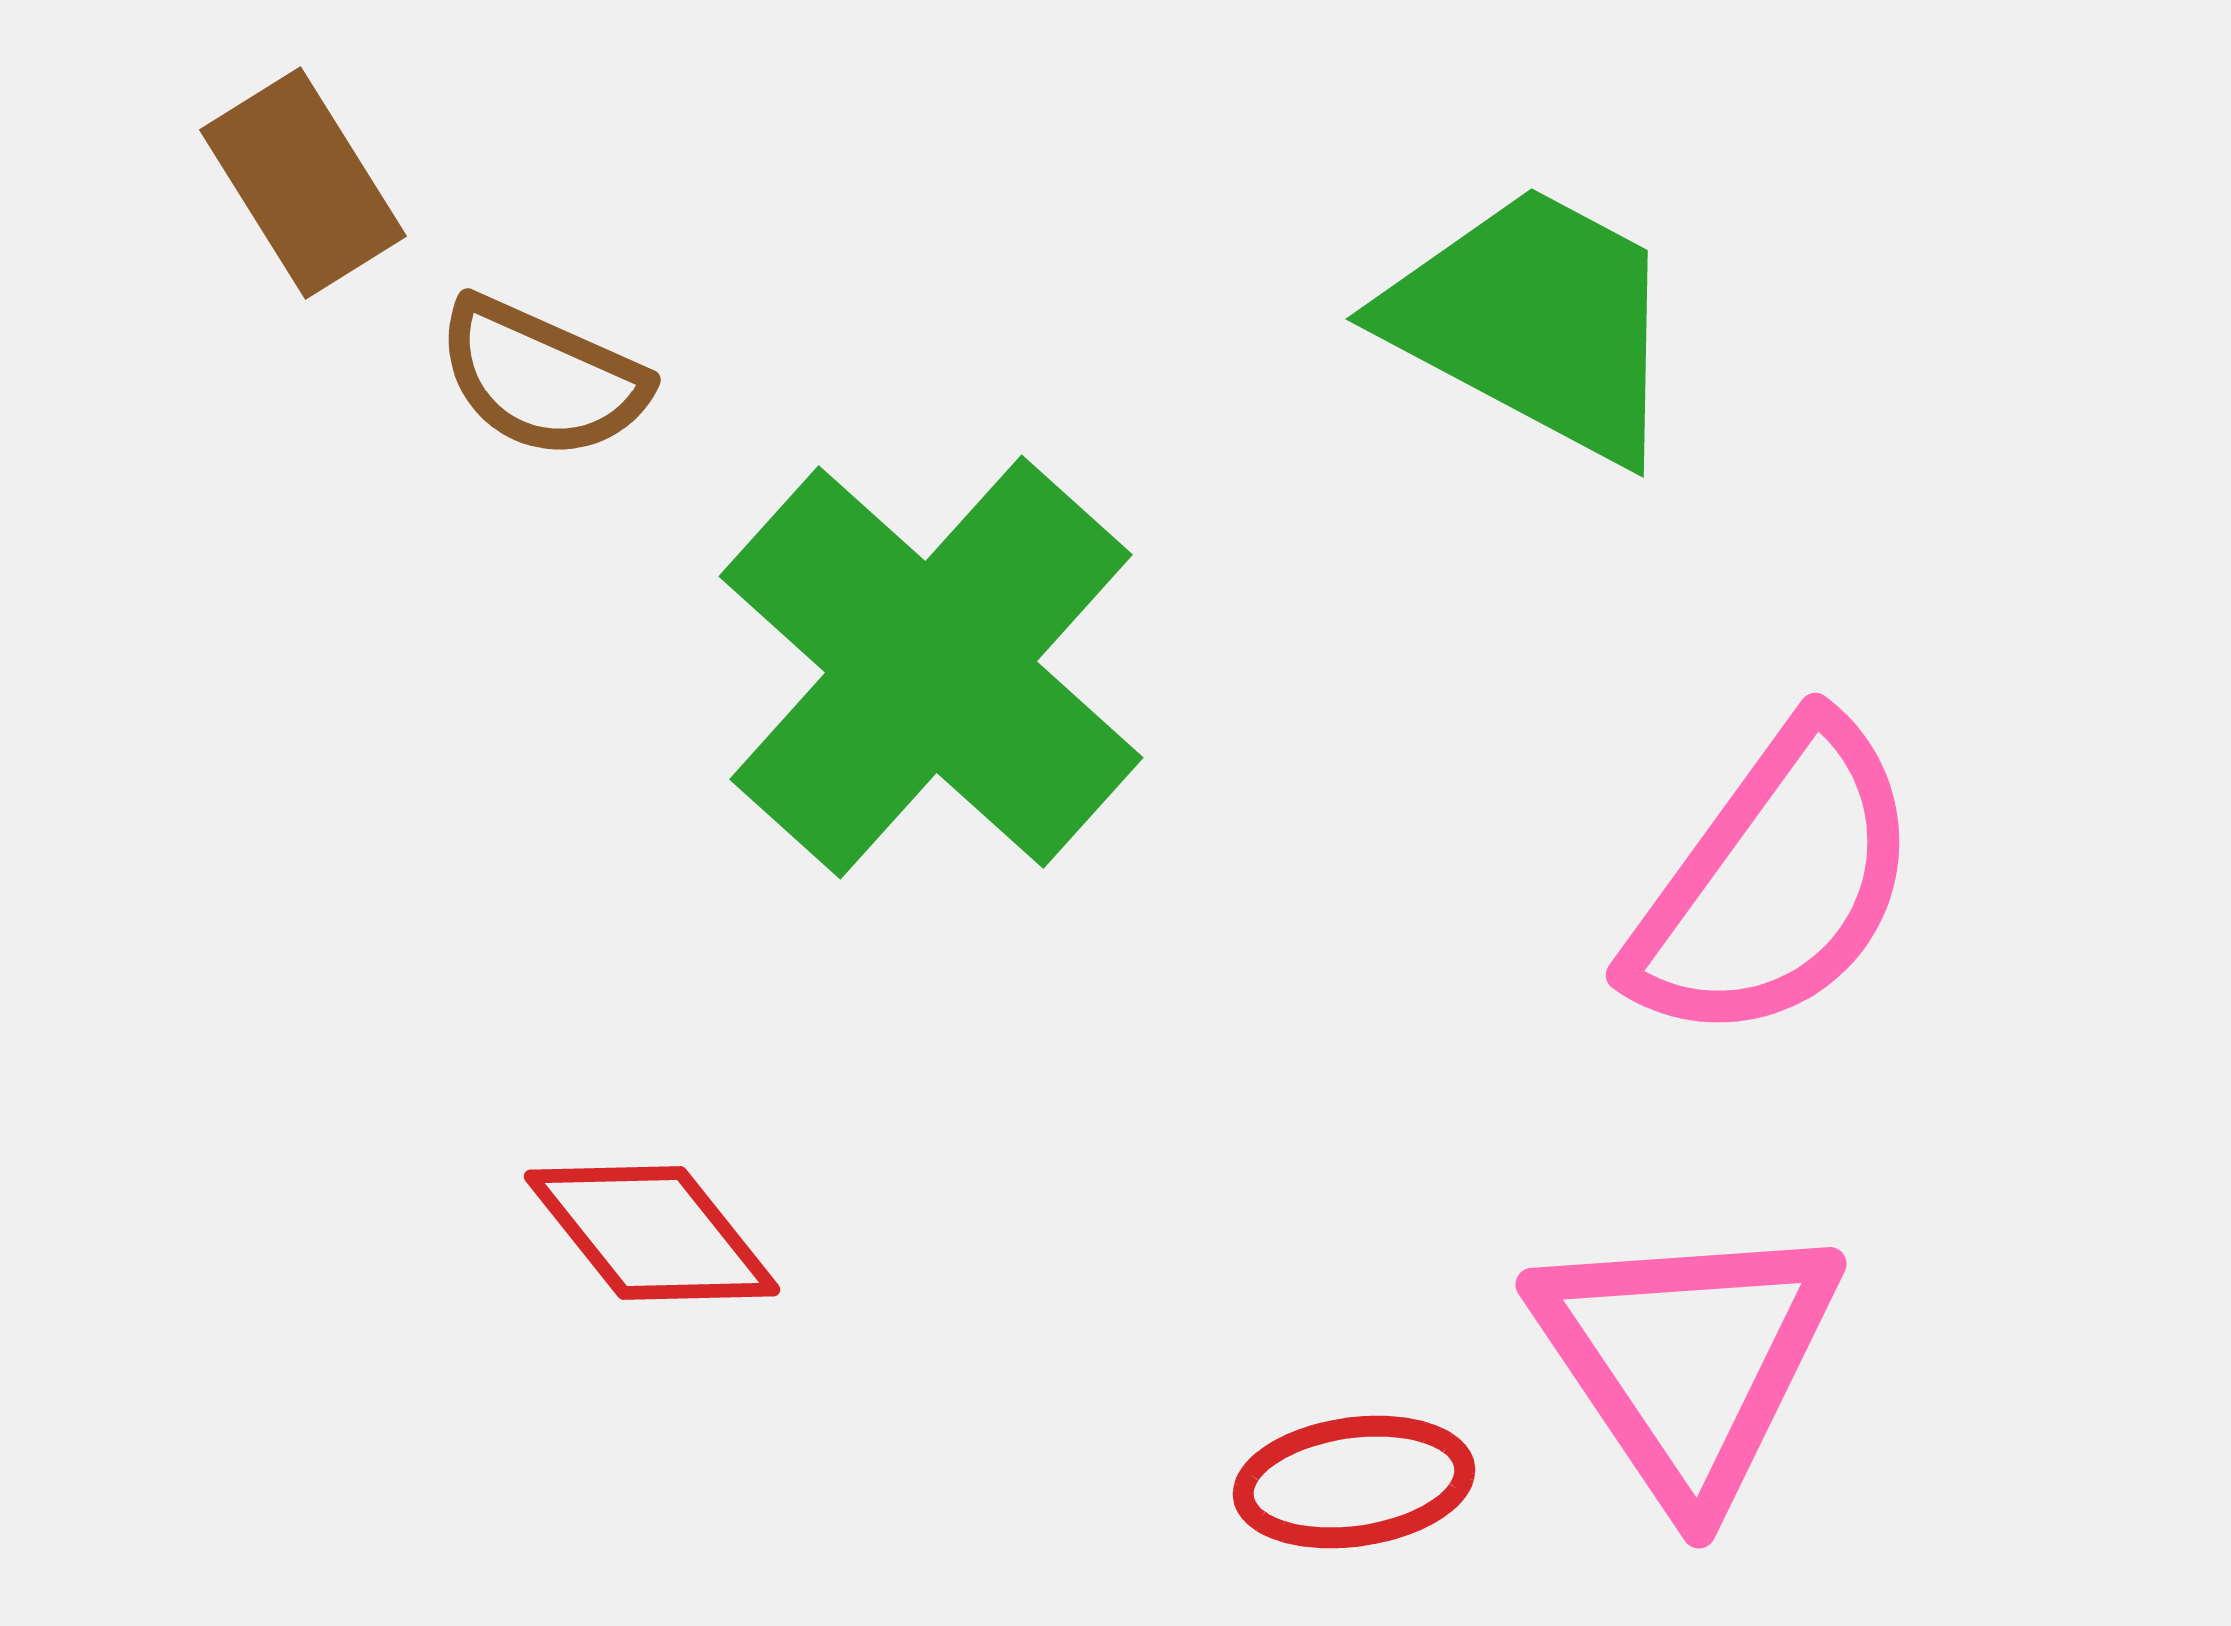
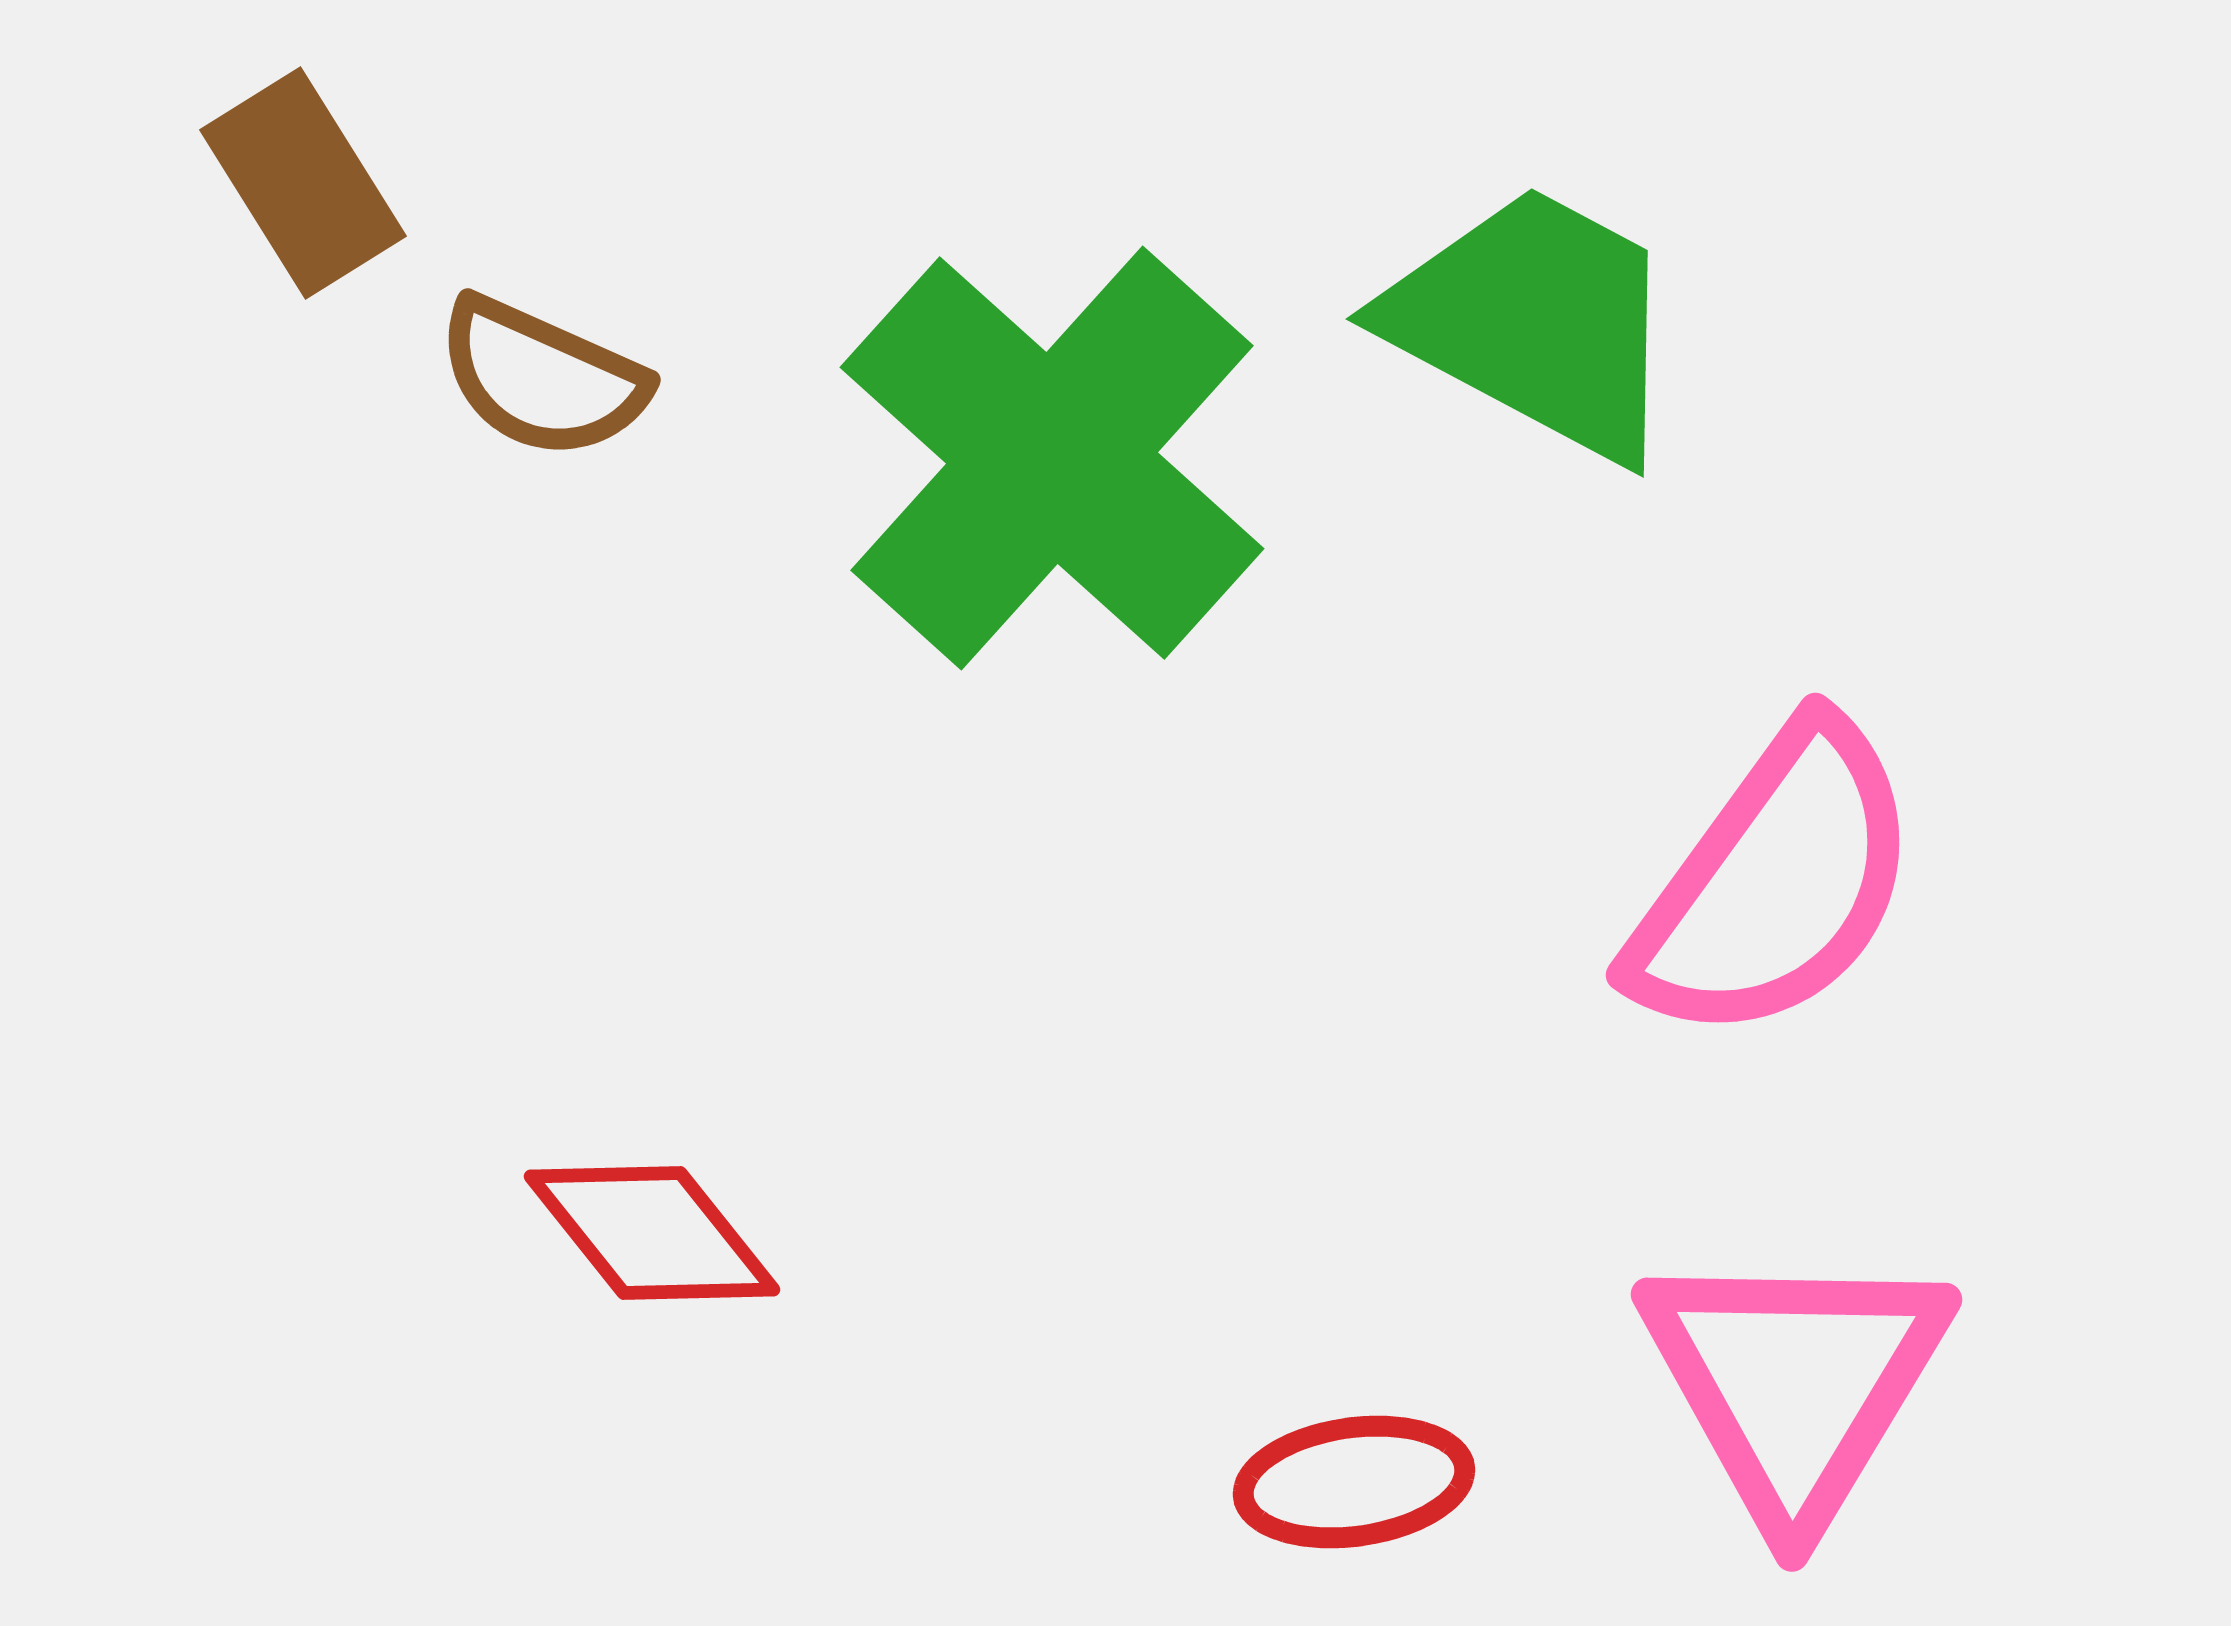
green cross: moved 121 px right, 209 px up
pink triangle: moved 108 px right, 23 px down; rotated 5 degrees clockwise
